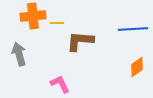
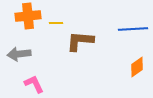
orange cross: moved 5 px left
yellow line: moved 1 px left
gray arrow: rotated 80 degrees counterclockwise
pink L-shape: moved 26 px left
